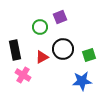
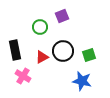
purple square: moved 2 px right, 1 px up
black circle: moved 2 px down
pink cross: moved 1 px down
blue star: rotated 18 degrees clockwise
